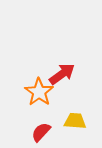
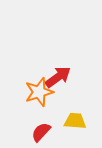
red arrow: moved 4 px left, 3 px down
orange star: rotated 20 degrees clockwise
